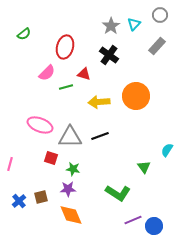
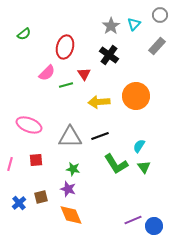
red triangle: rotated 40 degrees clockwise
green line: moved 2 px up
pink ellipse: moved 11 px left
cyan semicircle: moved 28 px left, 4 px up
red square: moved 15 px left, 2 px down; rotated 24 degrees counterclockwise
purple star: rotated 21 degrees clockwise
green L-shape: moved 2 px left, 29 px up; rotated 25 degrees clockwise
blue cross: moved 2 px down
